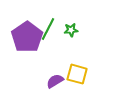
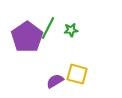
green line: moved 1 px up
